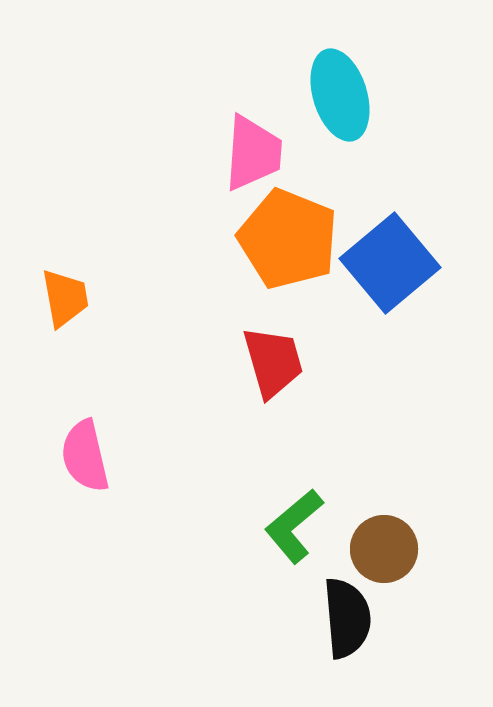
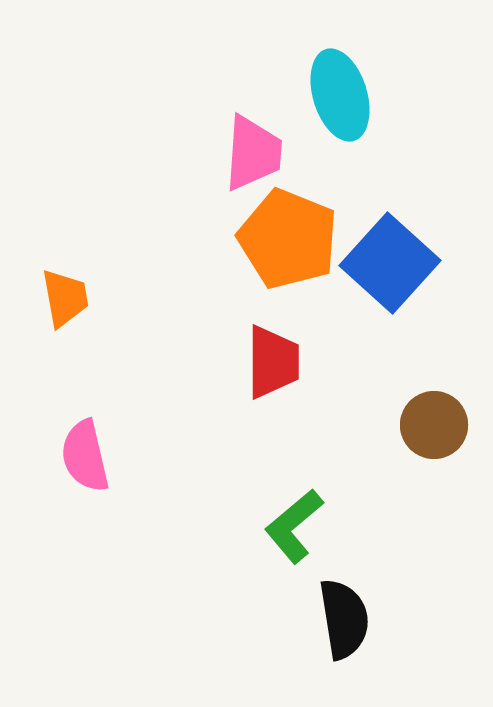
blue square: rotated 8 degrees counterclockwise
red trapezoid: rotated 16 degrees clockwise
brown circle: moved 50 px right, 124 px up
black semicircle: moved 3 px left, 1 px down; rotated 4 degrees counterclockwise
